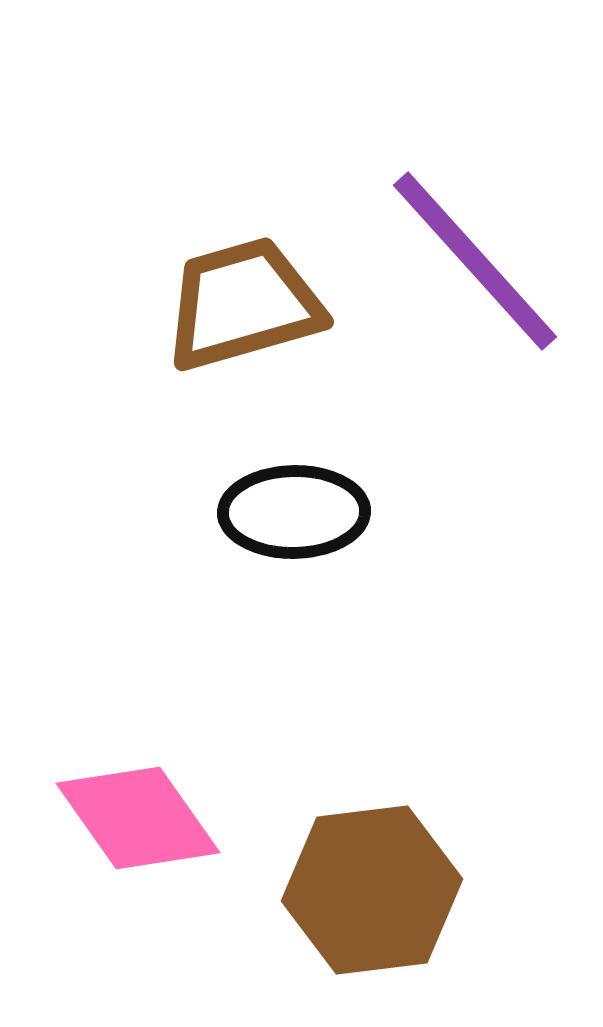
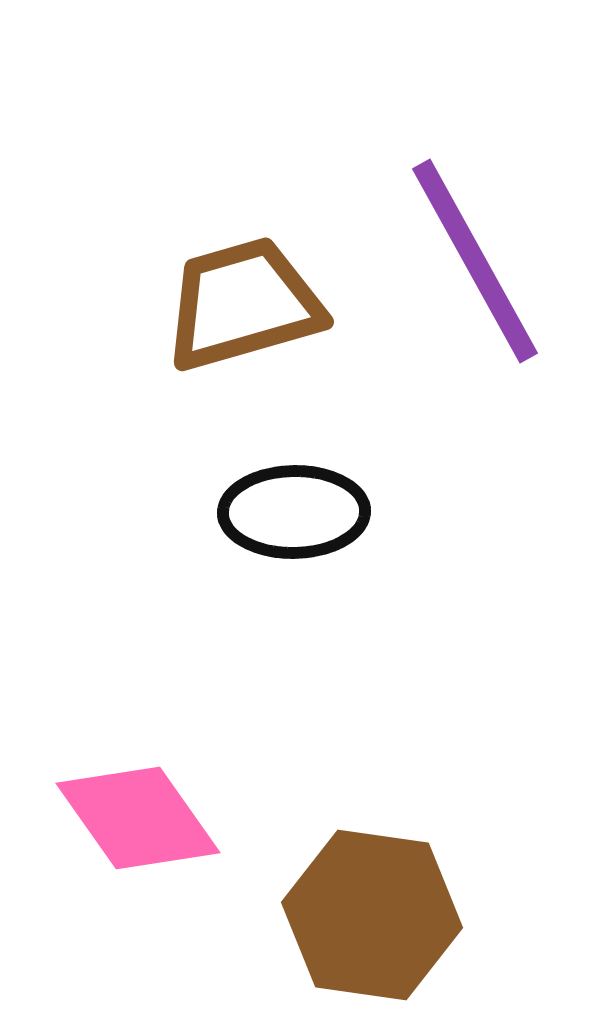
purple line: rotated 13 degrees clockwise
brown hexagon: moved 25 px down; rotated 15 degrees clockwise
